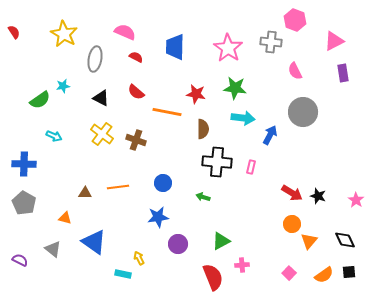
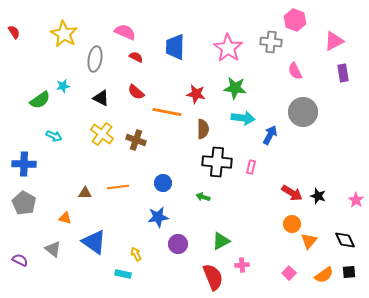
yellow arrow at (139, 258): moved 3 px left, 4 px up
